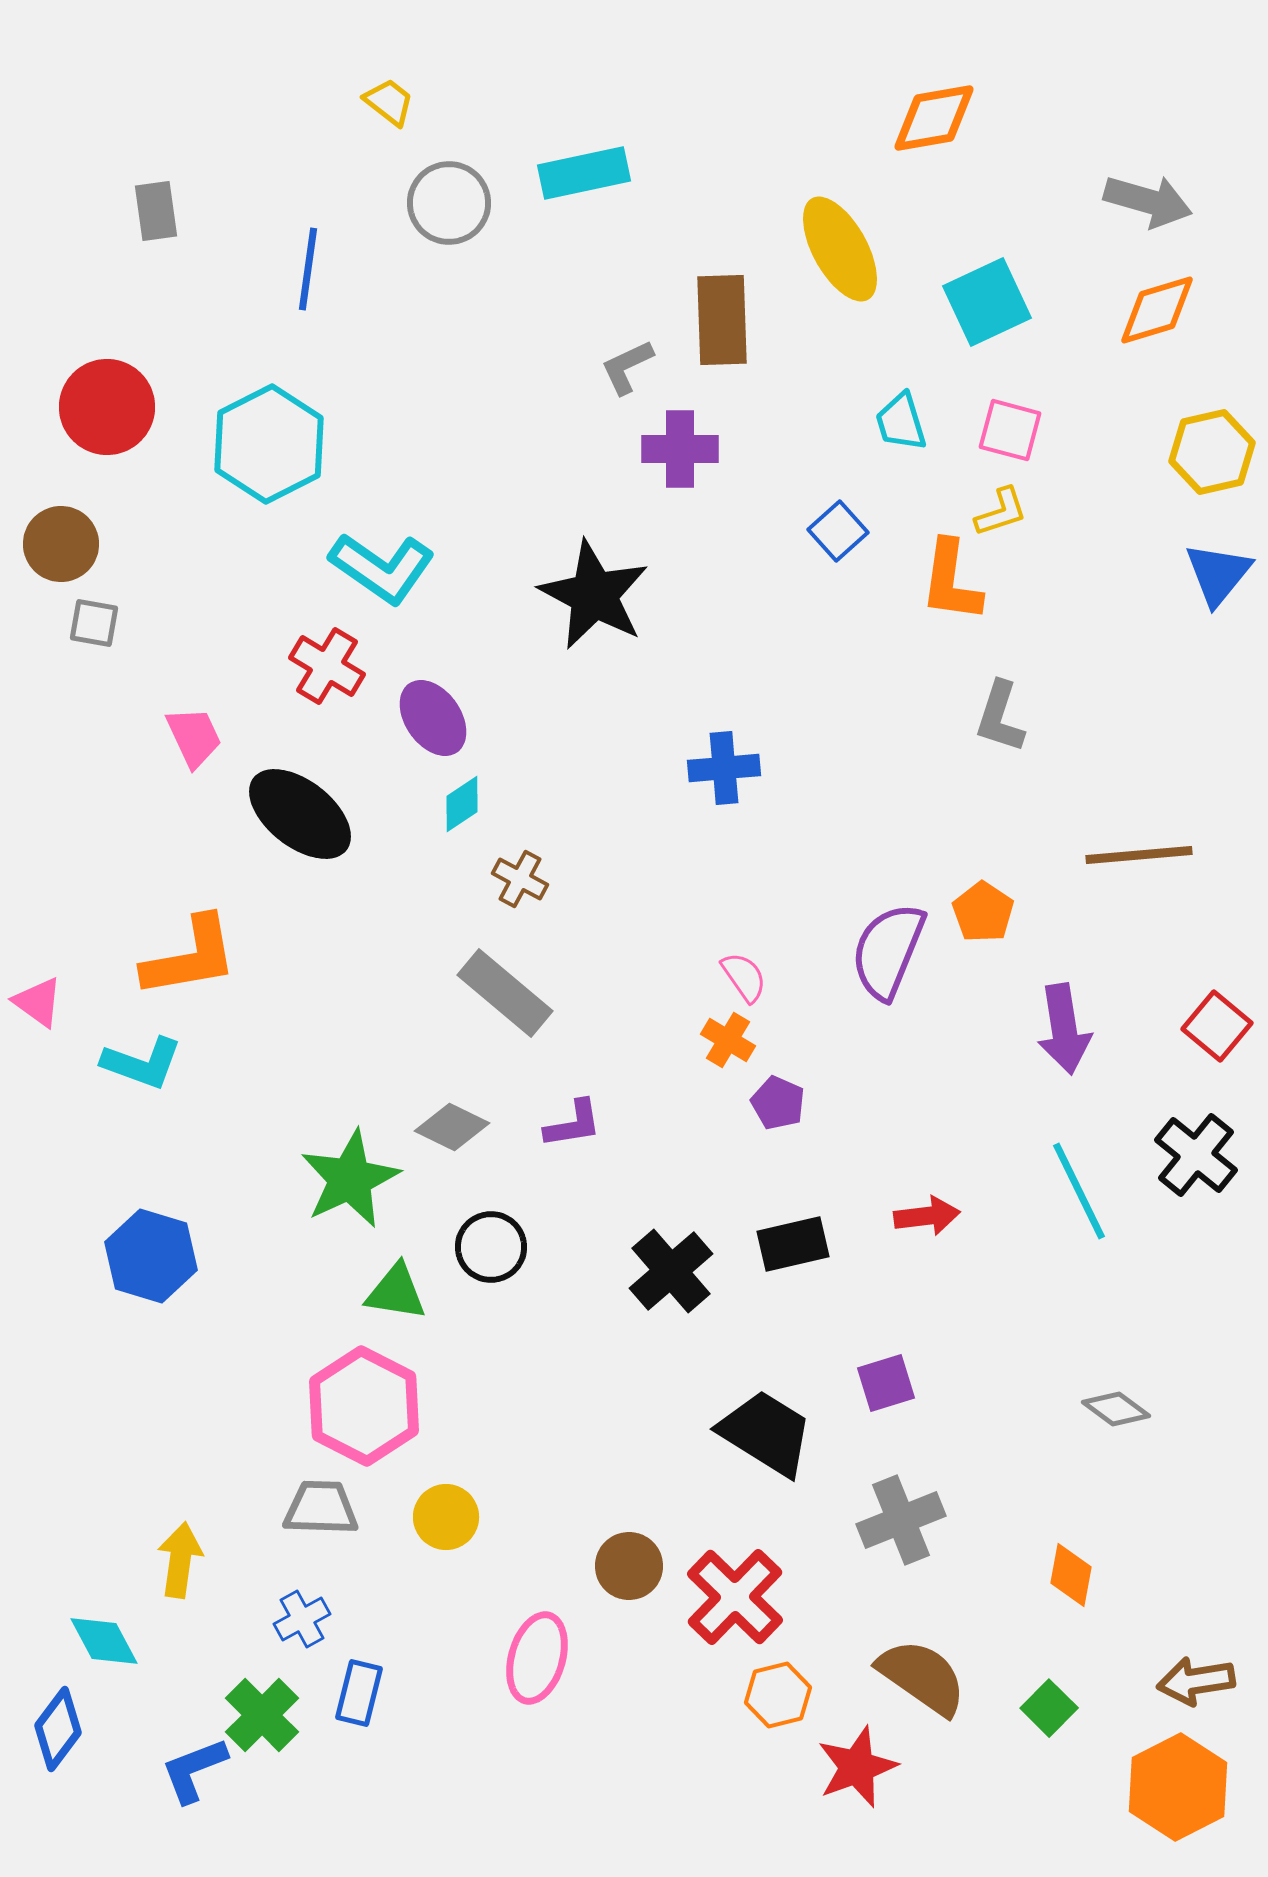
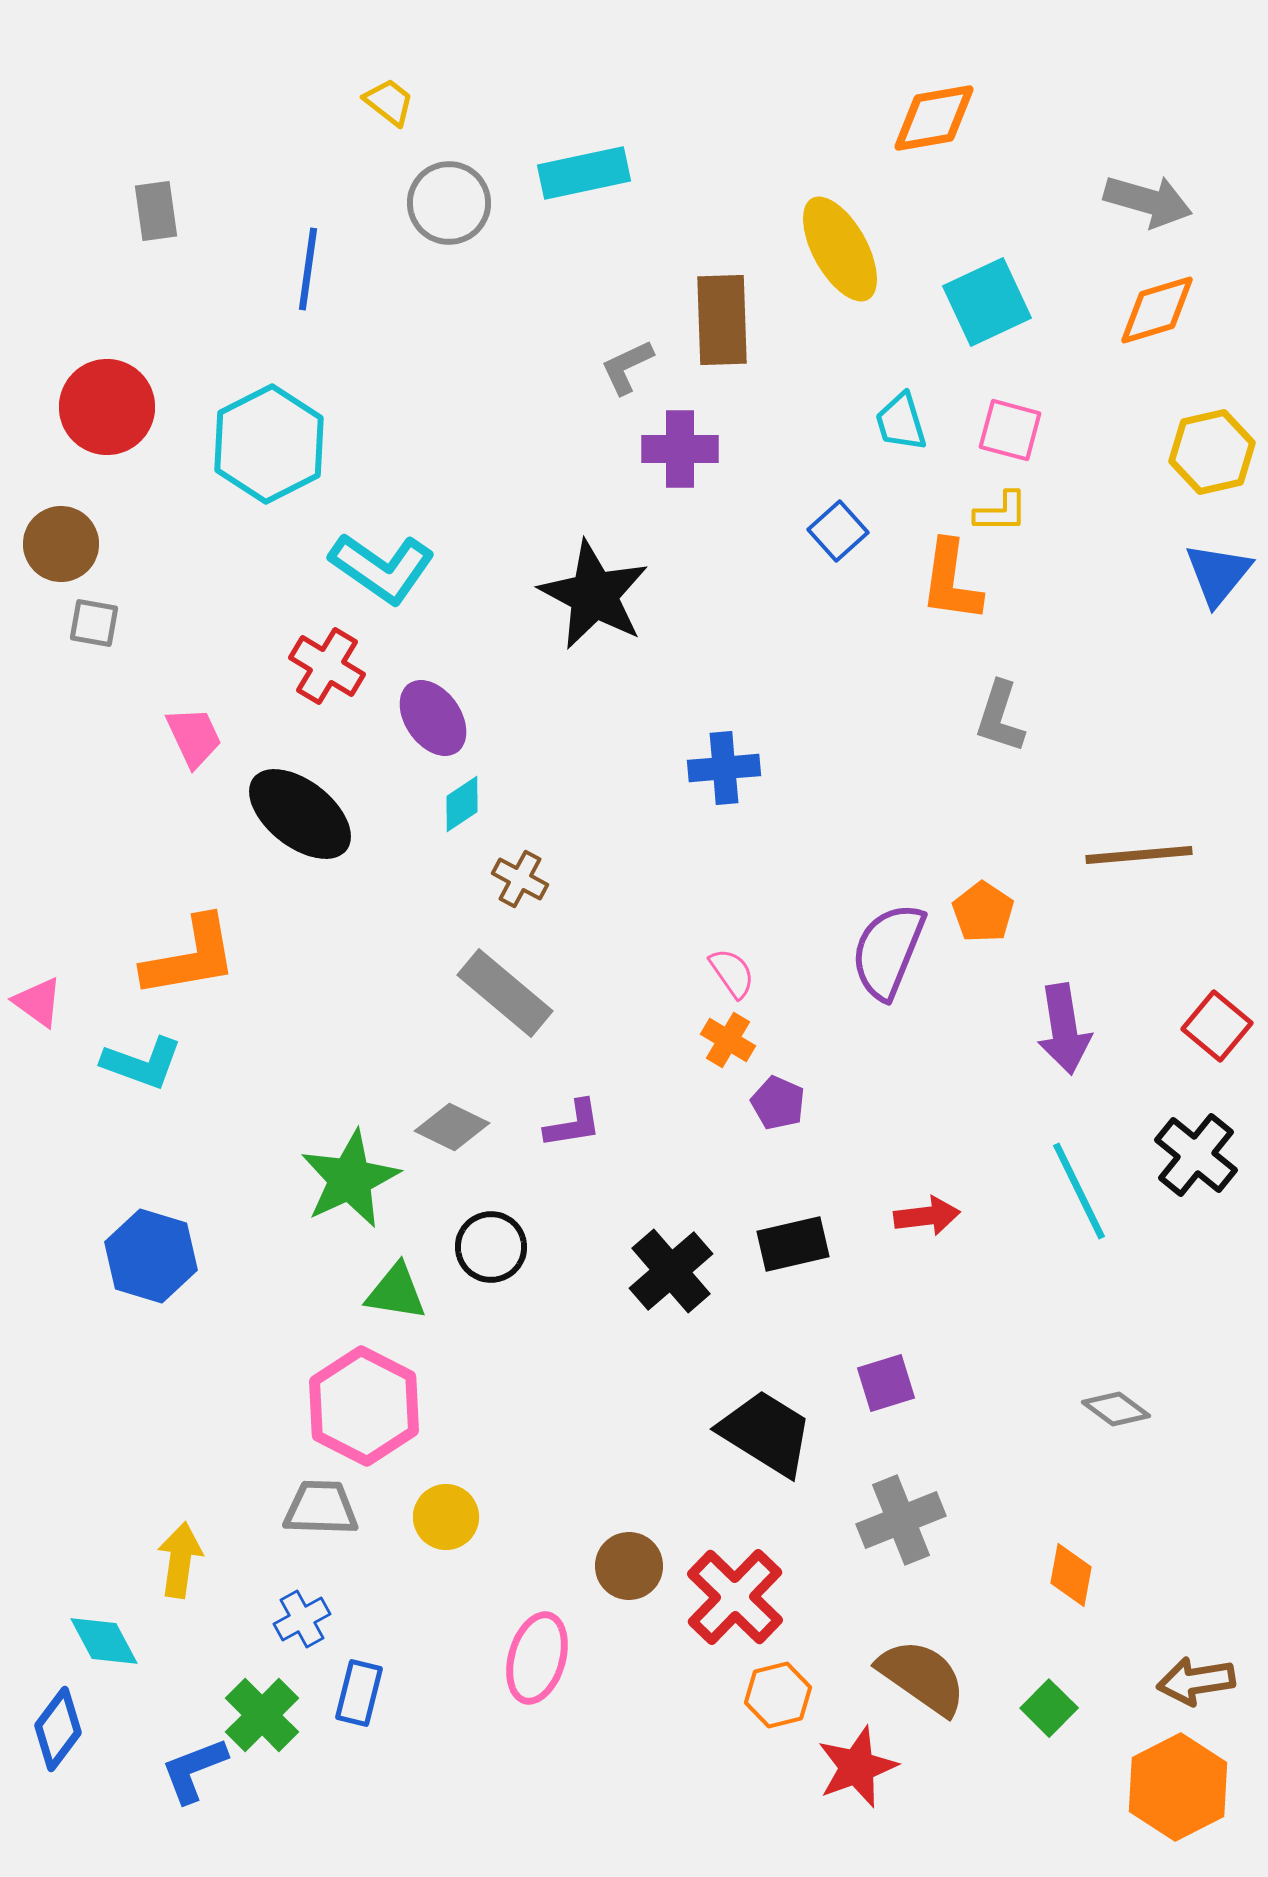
yellow L-shape at (1001, 512): rotated 18 degrees clockwise
pink semicircle at (744, 977): moved 12 px left, 4 px up
